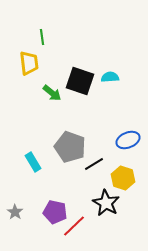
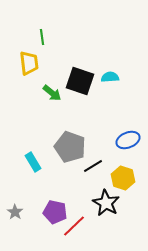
black line: moved 1 px left, 2 px down
